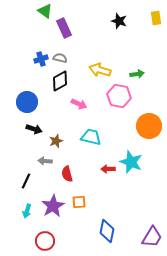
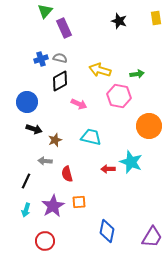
green triangle: rotated 35 degrees clockwise
brown star: moved 1 px left, 1 px up
cyan arrow: moved 1 px left, 1 px up
